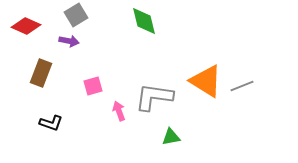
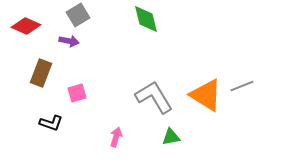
gray square: moved 2 px right
green diamond: moved 2 px right, 2 px up
orange triangle: moved 14 px down
pink square: moved 16 px left, 7 px down
gray L-shape: rotated 51 degrees clockwise
pink arrow: moved 3 px left, 26 px down; rotated 36 degrees clockwise
